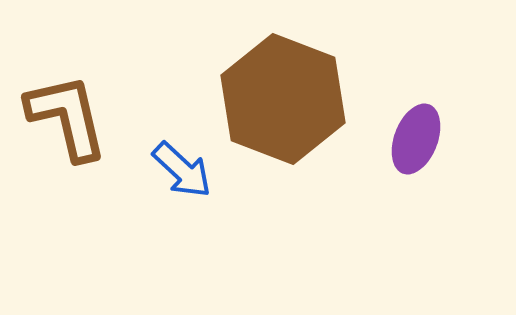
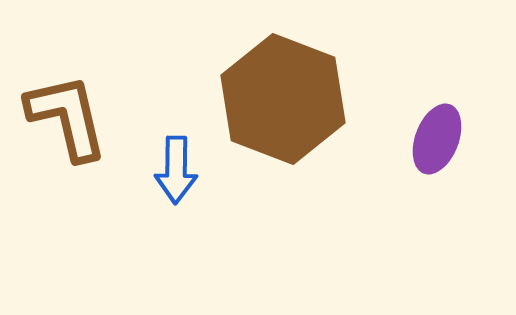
purple ellipse: moved 21 px right
blue arrow: moved 6 px left; rotated 48 degrees clockwise
